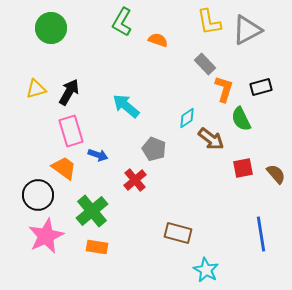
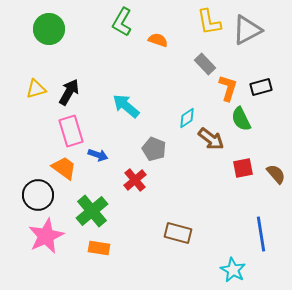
green circle: moved 2 px left, 1 px down
orange L-shape: moved 4 px right, 1 px up
orange rectangle: moved 2 px right, 1 px down
cyan star: moved 27 px right
